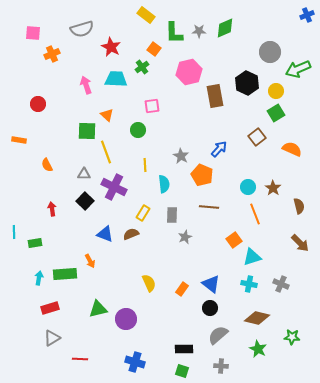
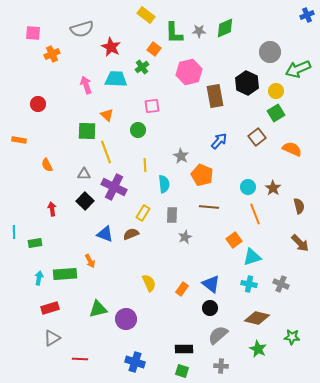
blue arrow at (219, 149): moved 8 px up
